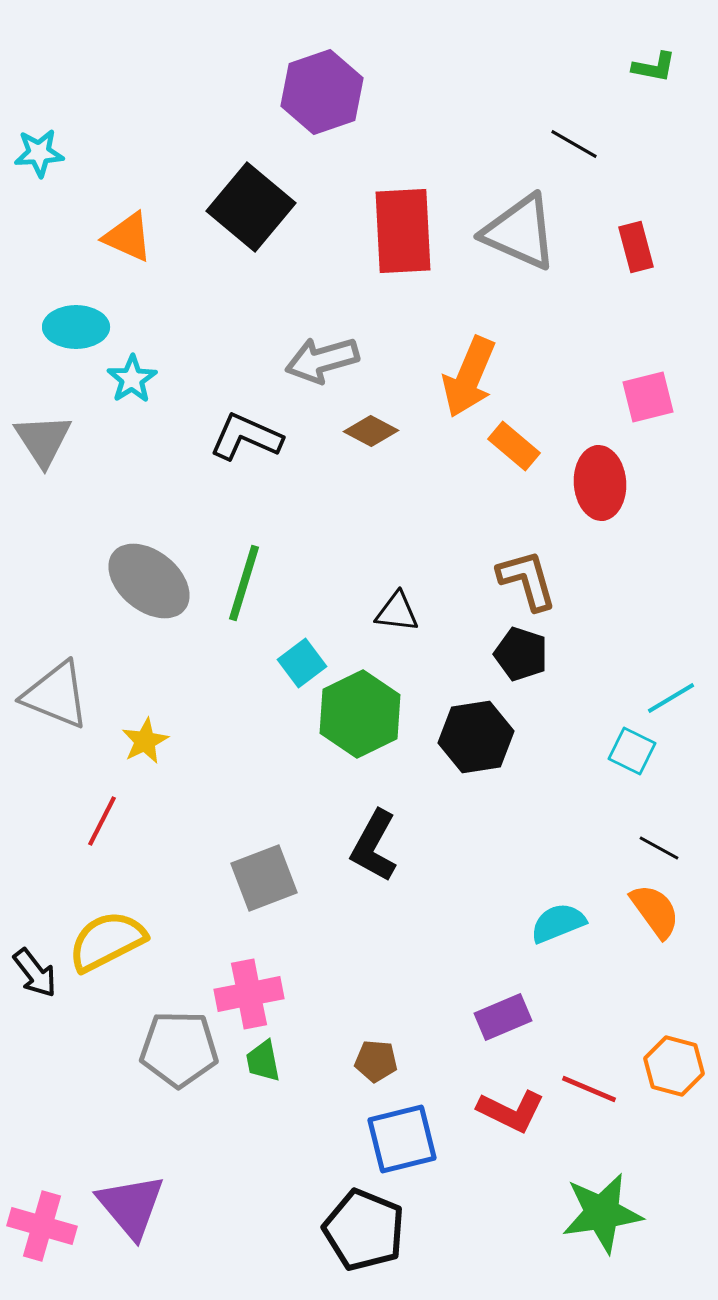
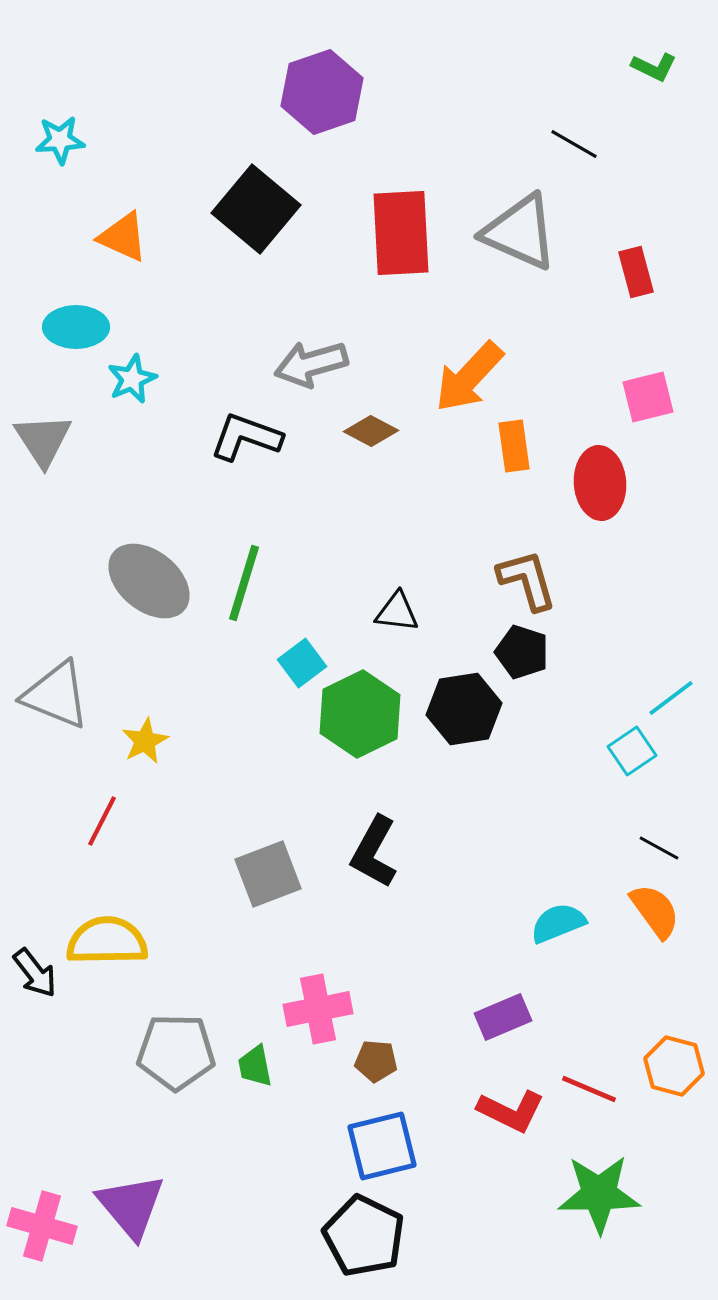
green L-shape at (654, 67): rotated 15 degrees clockwise
cyan star at (39, 153): moved 21 px right, 13 px up
black square at (251, 207): moved 5 px right, 2 px down
red rectangle at (403, 231): moved 2 px left, 2 px down
orange triangle at (128, 237): moved 5 px left
red rectangle at (636, 247): moved 25 px down
gray arrow at (322, 360): moved 11 px left, 4 px down
orange arrow at (469, 377): rotated 20 degrees clockwise
cyan star at (132, 379): rotated 9 degrees clockwise
black L-shape at (246, 437): rotated 4 degrees counterclockwise
orange rectangle at (514, 446): rotated 42 degrees clockwise
black pentagon at (521, 654): moved 1 px right, 2 px up
cyan line at (671, 698): rotated 6 degrees counterclockwise
black hexagon at (476, 737): moved 12 px left, 28 px up
cyan square at (632, 751): rotated 30 degrees clockwise
black L-shape at (374, 846): moved 6 px down
gray square at (264, 878): moved 4 px right, 4 px up
yellow semicircle at (107, 941): rotated 26 degrees clockwise
pink cross at (249, 994): moved 69 px right, 15 px down
gray pentagon at (179, 1049): moved 3 px left, 3 px down
green trapezoid at (263, 1061): moved 8 px left, 5 px down
blue square at (402, 1139): moved 20 px left, 7 px down
green star at (602, 1213): moved 3 px left, 19 px up; rotated 8 degrees clockwise
black pentagon at (364, 1230): moved 6 px down; rotated 4 degrees clockwise
